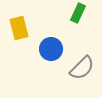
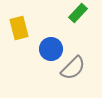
green rectangle: rotated 18 degrees clockwise
gray semicircle: moved 9 px left
